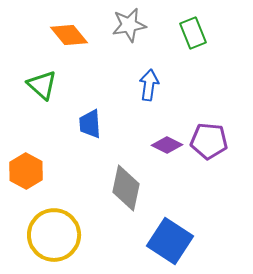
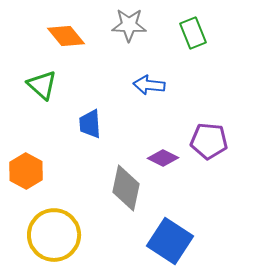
gray star: rotated 12 degrees clockwise
orange diamond: moved 3 px left, 1 px down
blue arrow: rotated 92 degrees counterclockwise
purple diamond: moved 4 px left, 13 px down
